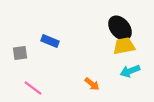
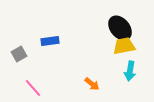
blue rectangle: rotated 30 degrees counterclockwise
gray square: moved 1 px left, 1 px down; rotated 21 degrees counterclockwise
cyan arrow: rotated 60 degrees counterclockwise
pink line: rotated 12 degrees clockwise
